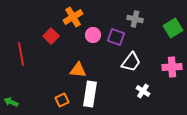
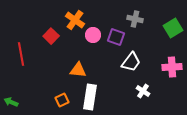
orange cross: moved 2 px right, 3 px down; rotated 24 degrees counterclockwise
white rectangle: moved 3 px down
